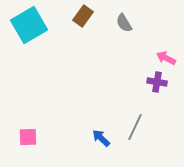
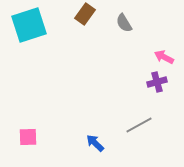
brown rectangle: moved 2 px right, 2 px up
cyan square: rotated 12 degrees clockwise
pink arrow: moved 2 px left, 1 px up
purple cross: rotated 24 degrees counterclockwise
gray line: moved 4 px right, 2 px up; rotated 36 degrees clockwise
blue arrow: moved 6 px left, 5 px down
